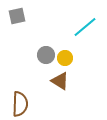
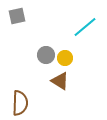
brown semicircle: moved 1 px up
